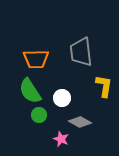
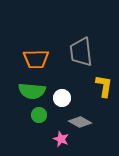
green semicircle: moved 2 px right; rotated 52 degrees counterclockwise
